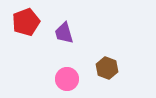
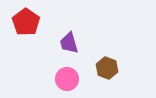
red pentagon: rotated 16 degrees counterclockwise
purple trapezoid: moved 5 px right, 10 px down
